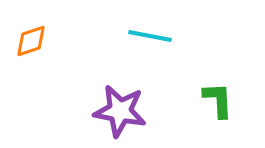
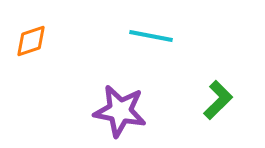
cyan line: moved 1 px right
green L-shape: rotated 48 degrees clockwise
